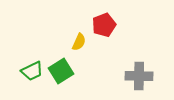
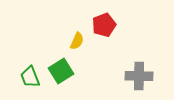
yellow semicircle: moved 2 px left, 1 px up
green trapezoid: moved 2 px left, 6 px down; rotated 95 degrees clockwise
